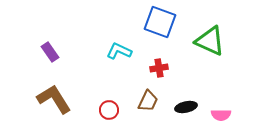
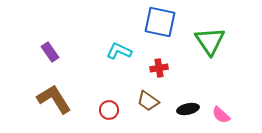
blue square: rotated 8 degrees counterclockwise
green triangle: rotated 32 degrees clockwise
brown trapezoid: rotated 100 degrees clockwise
black ellipse: moved 2 px right, 2 px down
pink semicircle: rotated 42 degrees clockwise
